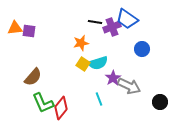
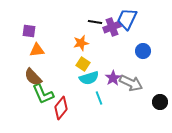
blue trapezoid: rotated 80 degrees clockwise
orange triangle: moved 22 px right, 22 px down
blue circle: moved 1 px right, 2 px down
cyan semicircle: moved 9 px left, 15 px down
brown semicircle: rotated 96 degrees clockwise
gray arrow: moved 2 px right, 3 px up
cyan line: moved 1 px up
green L-shape: moved 9 px up
